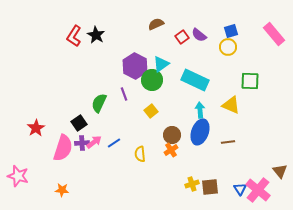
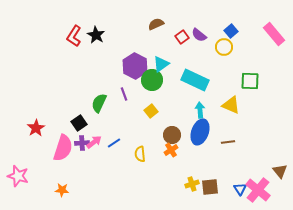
blue square: rotated 24 degrees counterclockwise
yellow circle: moved 4 px left
